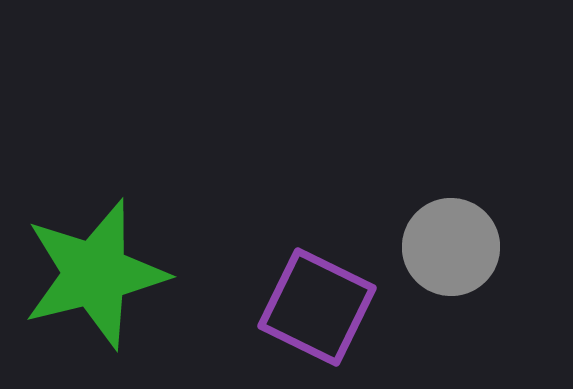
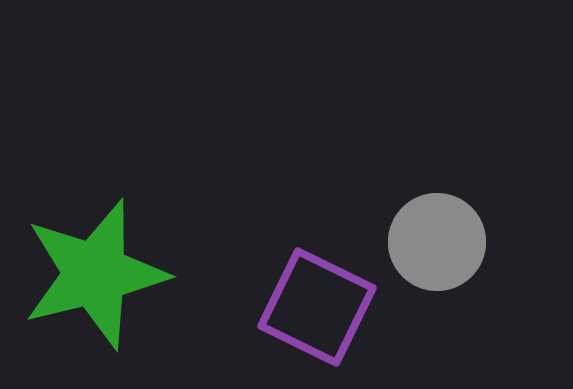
gray circle: moved 14 px left, 5 px up
